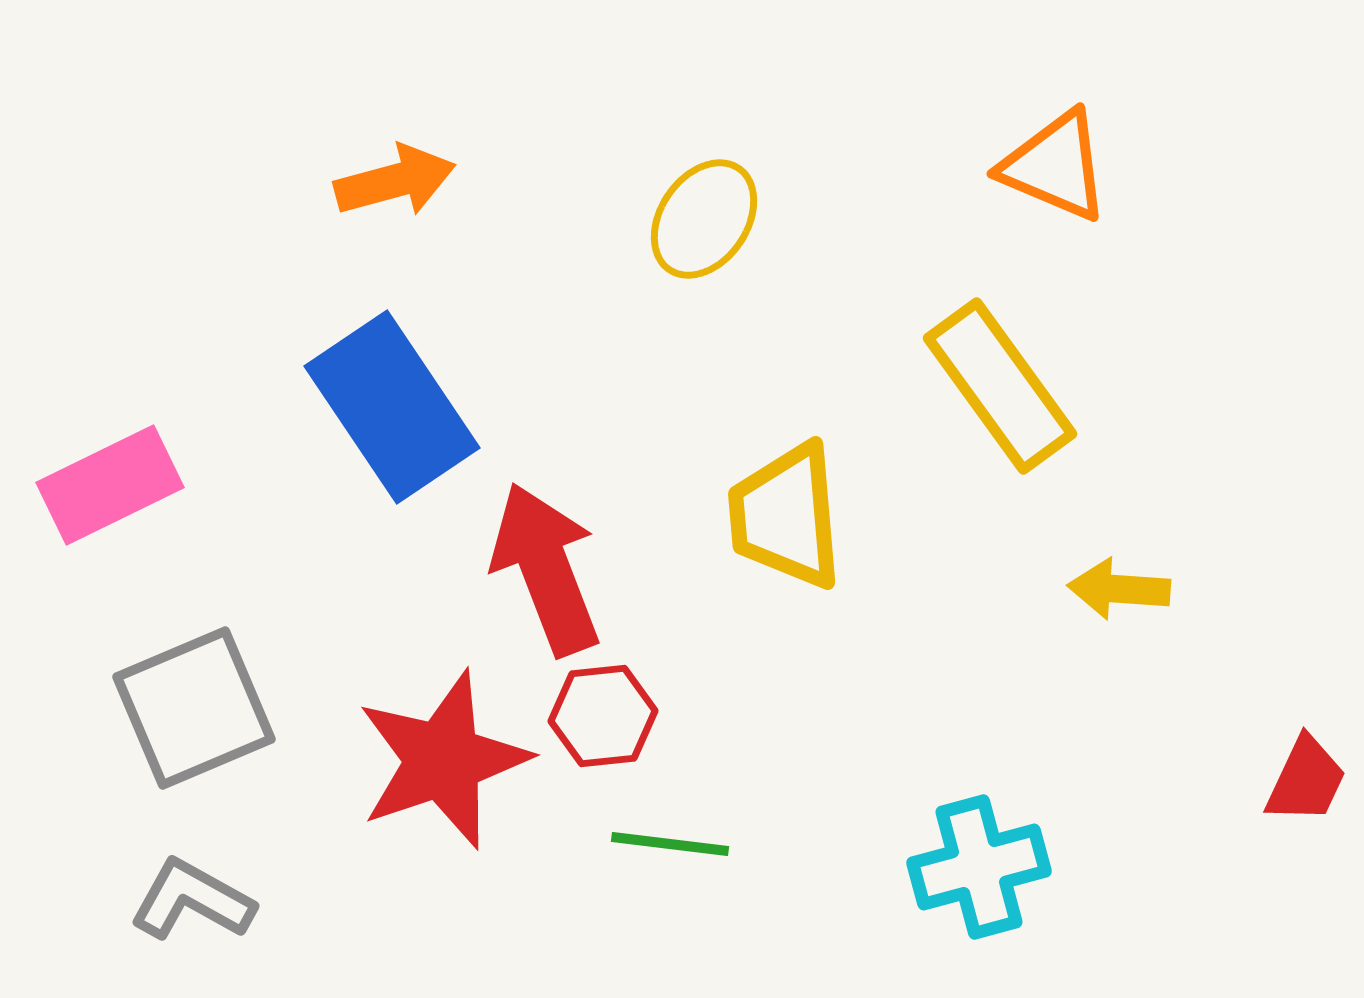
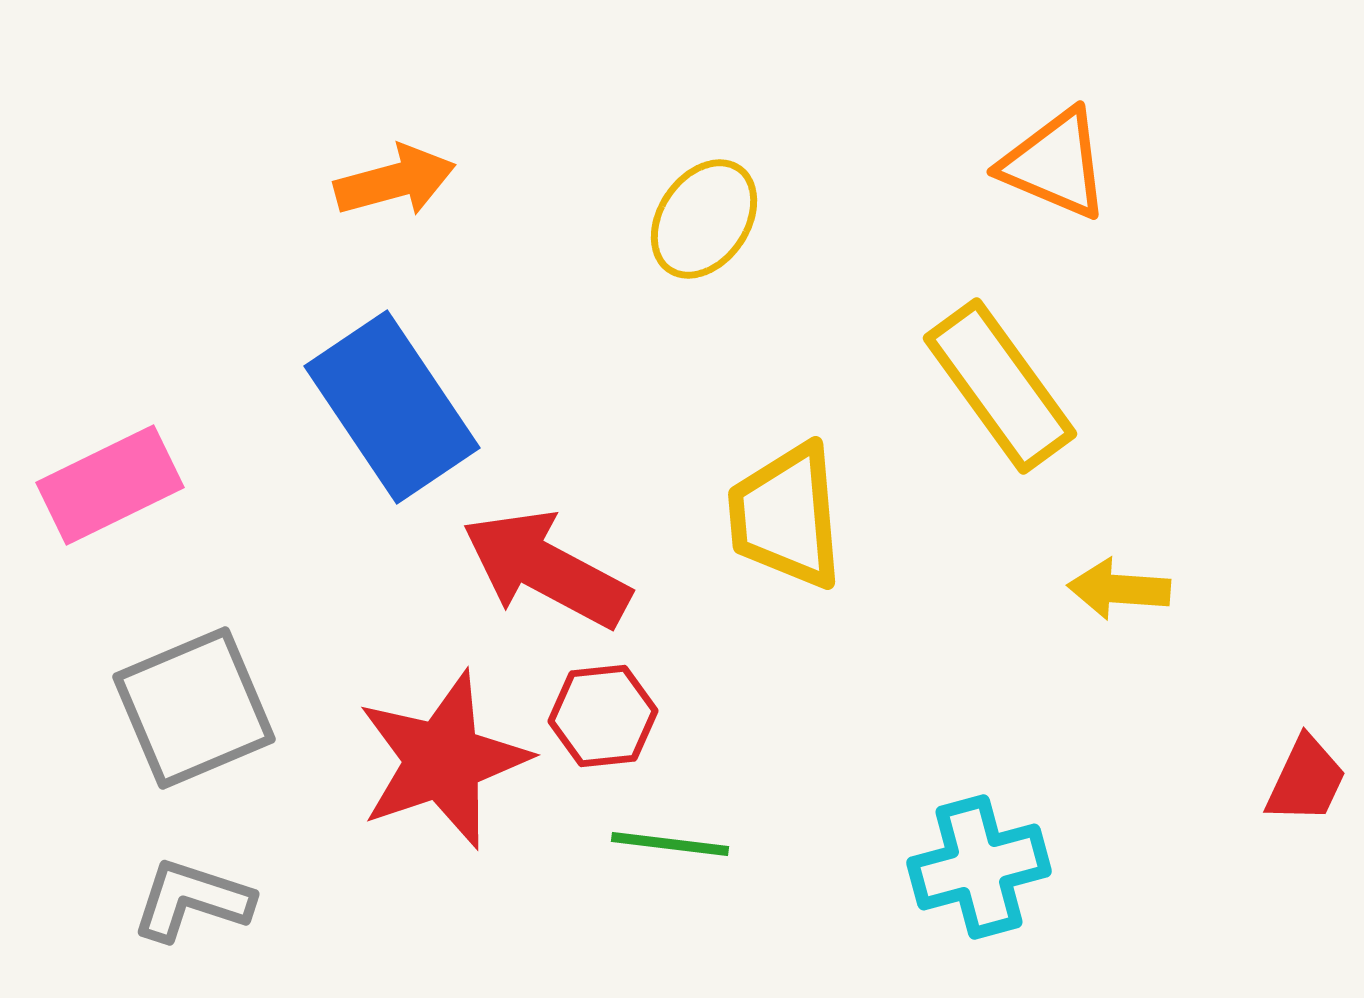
orange triangle: moved 2 px up
red arrow: rotated 41 degrees counterclockwise
gray L-shape: rotated 11 degrees counterclockwise
